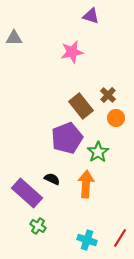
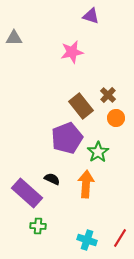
green cross: rotated 28 degrees counterclockwise
